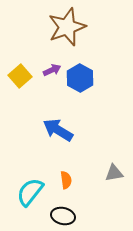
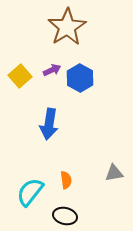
brown star: rotated 12 degrees counterclockwise
blue arrow: moved 9 px left, 6 px up; rotated 112 degrees counterclockwise
black ellipse: moved 2 px right
